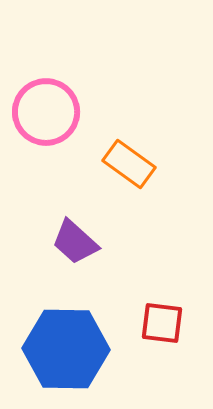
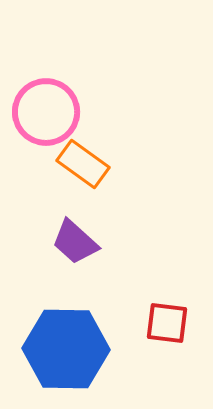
orange rectangle: moved 46 px left
red square: moved 5 px right
